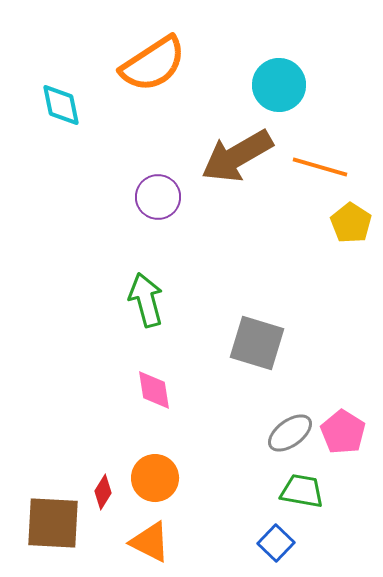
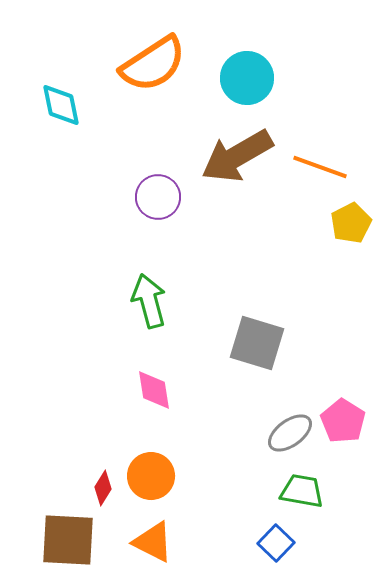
cyan circle: moved 32 px left, 7 px up
orange line: rotated 4 degrees clockwise
yellow pentagon: rotated 12 degrees clockwise
green arrow: moved 3 px right, 1 px down
pink pentagon: moved 11 px up
orange circle: moved 4 px left, 2 px up
red diamond: moved 4 px up
brown square: moved 15 px right, 17 px down
orange triangle: moved 3 px right
